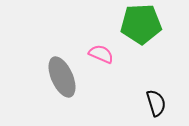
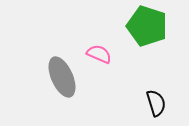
green pentagon: moved 6 px right, 2 px down; rotated 21 degrees clockwise
pink semicircle: moved 2 px left
